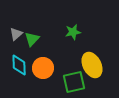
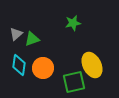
green star: moved 9 px up
green triangle: rotated 28 degrees clockwise
cyan diamond: rotated 10 degrees clockwise
